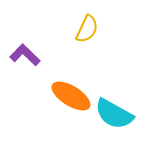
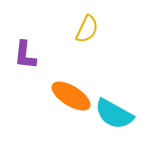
purple L-shape: rotated 128 degrees counterclockwise
